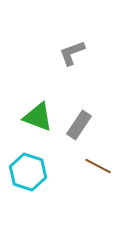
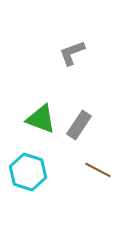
green triangle: moved 3 px right, 2 px down
brown line: moved 4 px down
